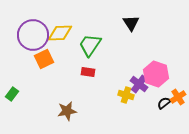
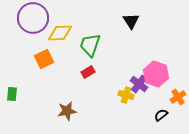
black triangle: moved 2 px up
purple circle: moved 17 px up
green trapezoid: rotated 15 degrees counterclockwise
red rectangle: rotated 40 degrees counterclockwise
green rectangle: rotated 32 degrees counterclockwise
black semicircle: moved 3 px left, 12 px down
